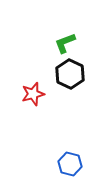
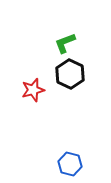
red star: moved 4 px up
